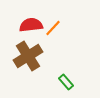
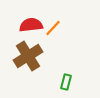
green rectangle: rotated 56 degrees clockwise
